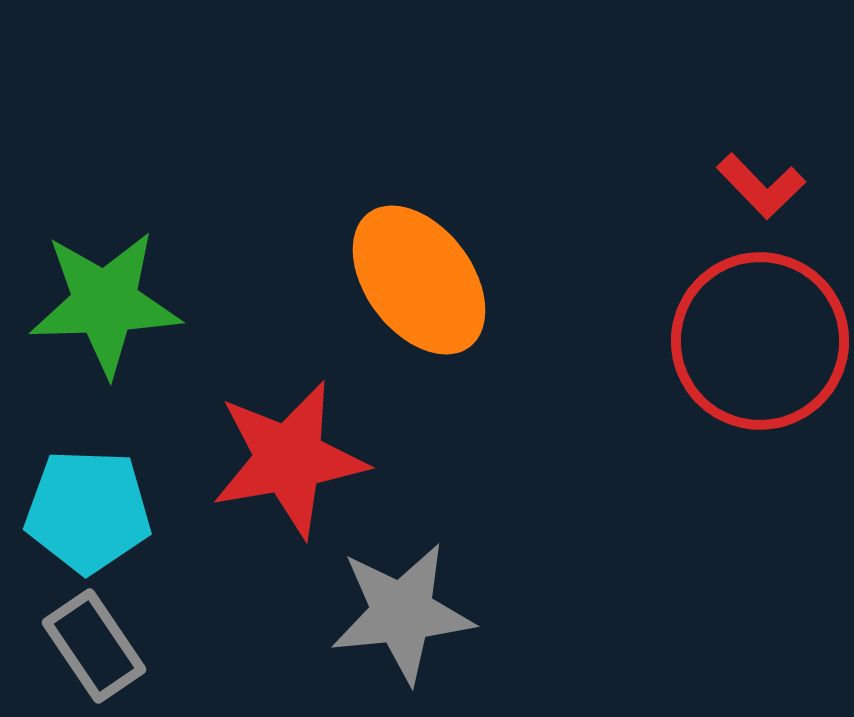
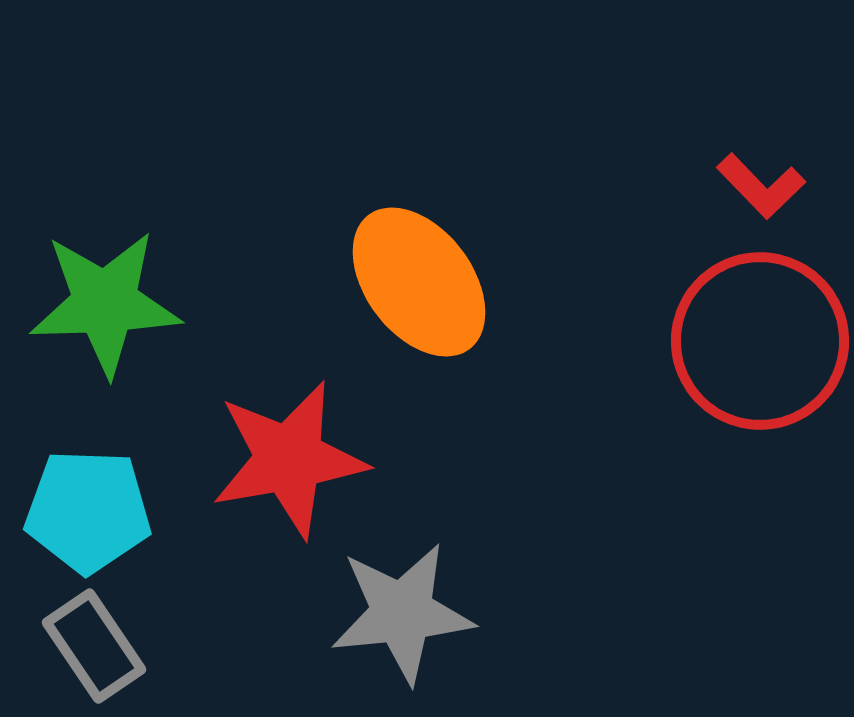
orange ellipse: moved 2 px down
